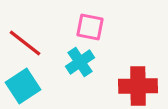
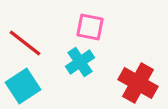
red cross: moved 3 px up; rotated 30 degrees clockwise
